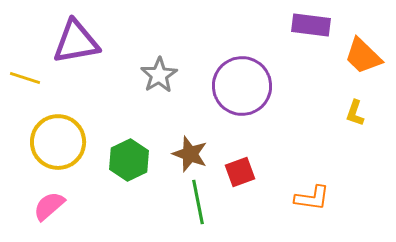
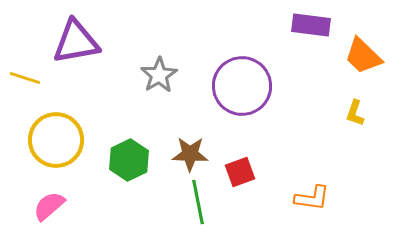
yellow circle: moved 2 px left, 2 px up
brown star: rotated 18 degrees counterclockwise
